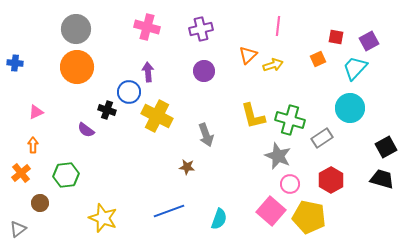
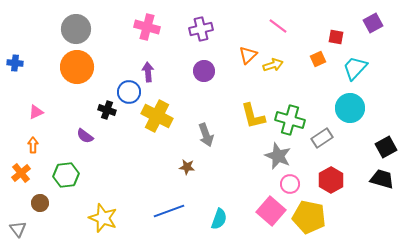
pink line: rotated 60 degrees counterclockwise
purple square: moved 4 px right, 18 px up
purple semicircle: moved 1 px left, 6 px down
gray triangle: rotated 30 degrees counterclockwise
